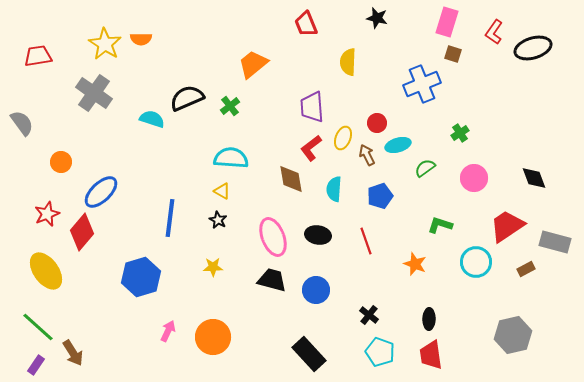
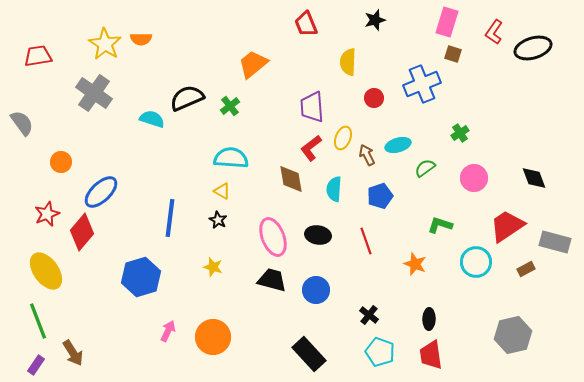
black star at (377, 18): moved 2 px left, 2 px down; rotated 30 degrees counterclockwise
red circle at (377, 123): moved 3 px left, 25 px up
yellow star at (213, 267): rotated 18 degrees clockwise
green line at (38, 327): moved 6 px up; rotated 27 degrees clockwise
